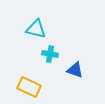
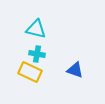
cyan cross: moved 13 px left
yellow rectangle: moved 1 px right, 15 px up
